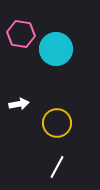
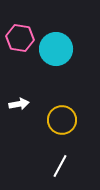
pink hexagon: moved 1 px left, 4 px down
yellow circle: moved 5 px right, 3 px up
white line: moved 3 px right, 1 px up
